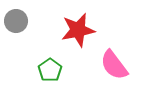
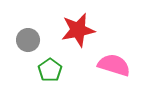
gray circle: moved 12 px right, 19 px down
pink semicircle: rotated 144 degrees clockwise
